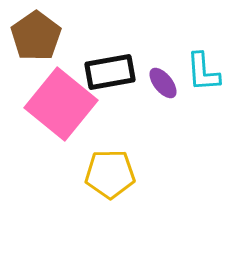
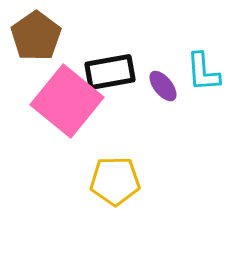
purple ellipse: moved 3 px down
pink square: moved 6 px right, 3 px up
yellow pentagon: moved 5 px right, 7 px down
